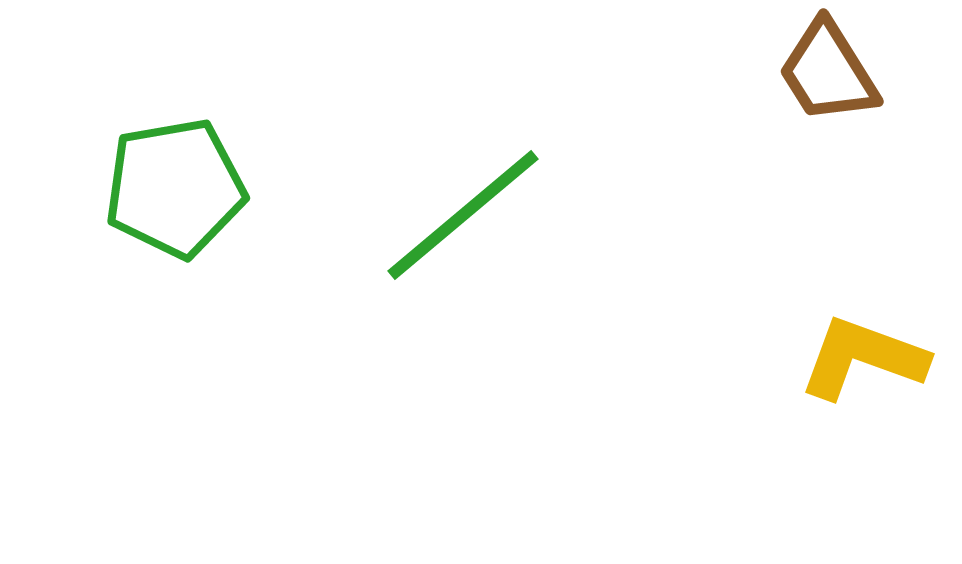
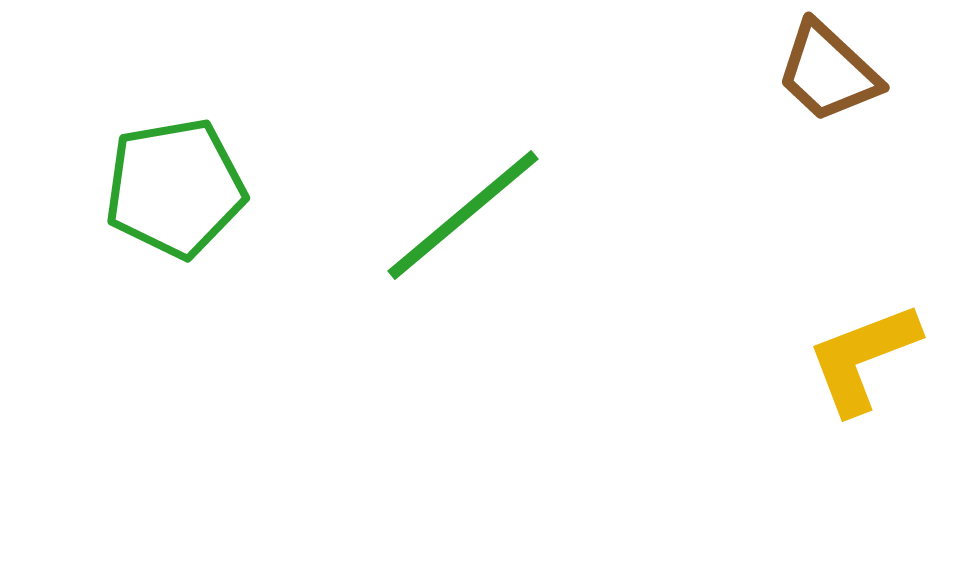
brown trapezoid: rotated 15 degrees counterclockwise
yellow L-shape: rotated 41 degrees counterclockwise
